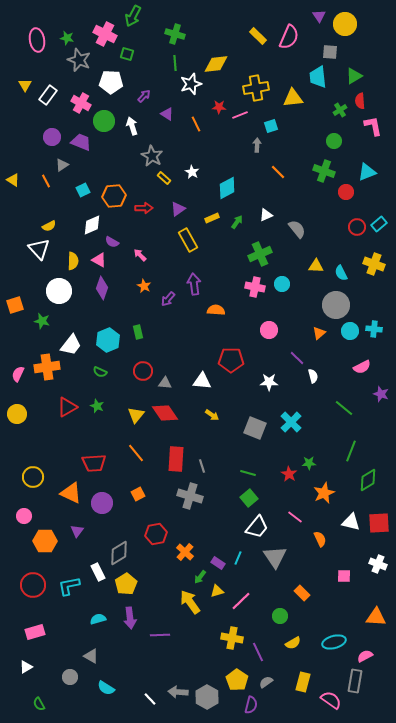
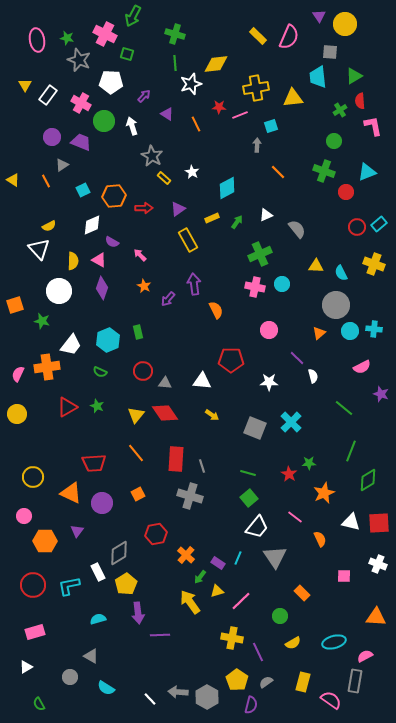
orange semicircle at (216, 310): rotated 60 degrees clockwise
orange cross at (185, 552): moved 1 px right, 3 px down
purple arrow at (130, 618): moved 8 px right, 5 px up
